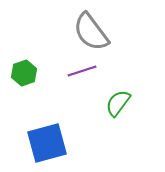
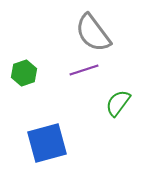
gray semicircle: moved 2 px right, 1 px down
purple line: moved 2 px right, 1 px up
